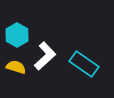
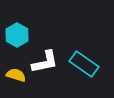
white L-shape: moved 6 px down; rotated 32 degrees clockwise
yellow semicircle: moved 8 px down
